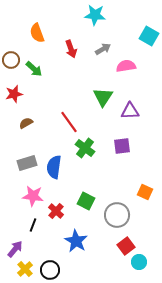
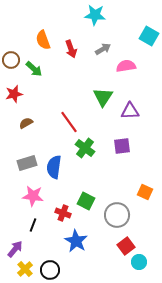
orange semicircle: moved 6 px right, 7 px down
red cross: moved 7 px right, 2 px down; rotated 21 degrees counterclockwise
